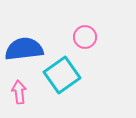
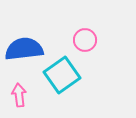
pink circle: moved 3 px down
pink arrow: moved 3 px down
